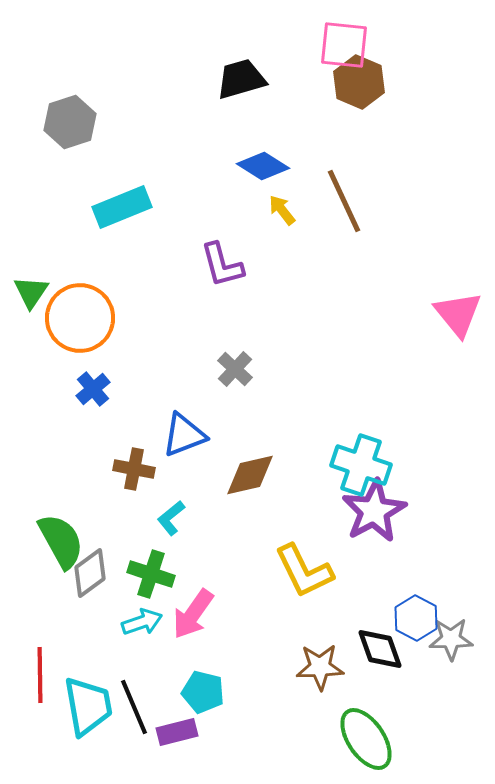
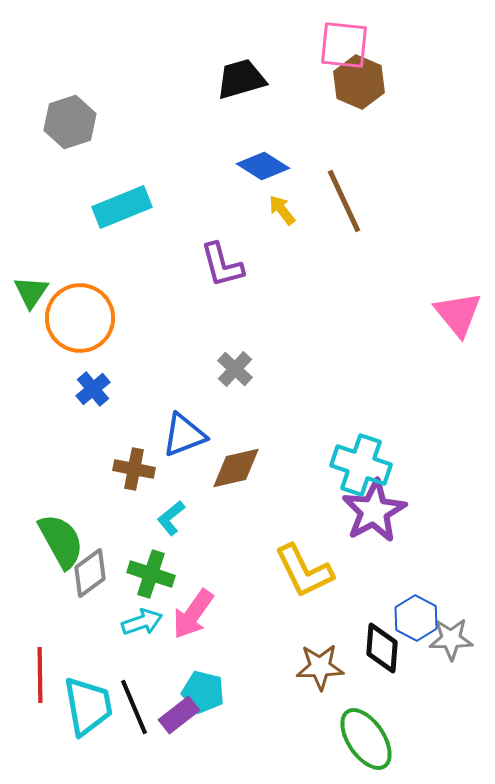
brown diamond: moved 14 px left, 7 px up
black diamond: moved 2 px right, 1 px up; rotated 24 degrees clockwise
purple rectangle: moved 2 px right, 17 px up; rotated 24 degrees counterclockwise
